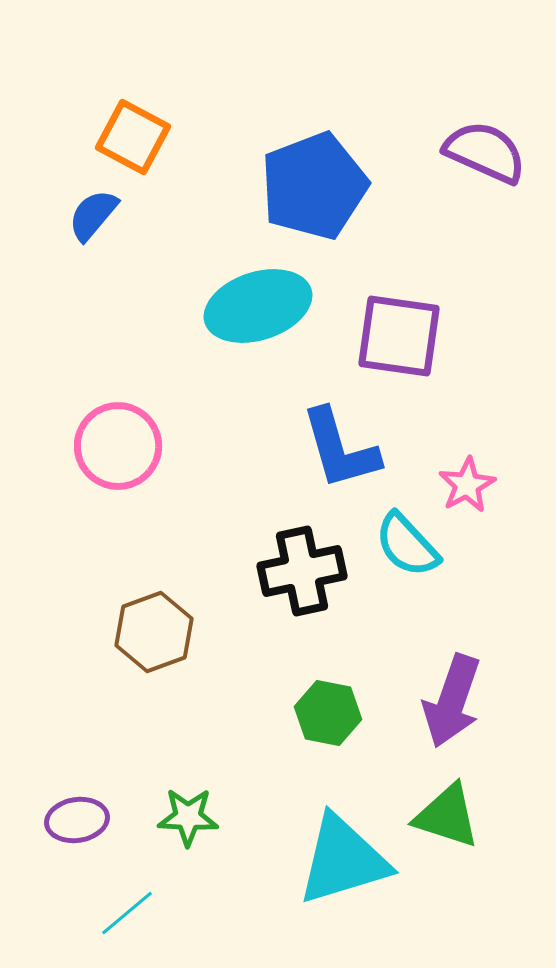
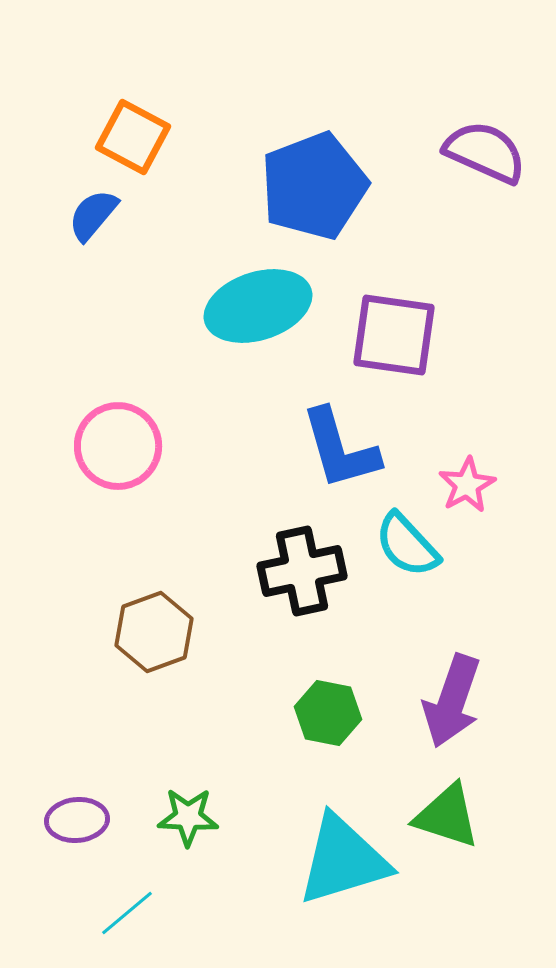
purple square: moved 5 px left, 1 px up
purple ellipse: rotated 4 degrees clockwise
